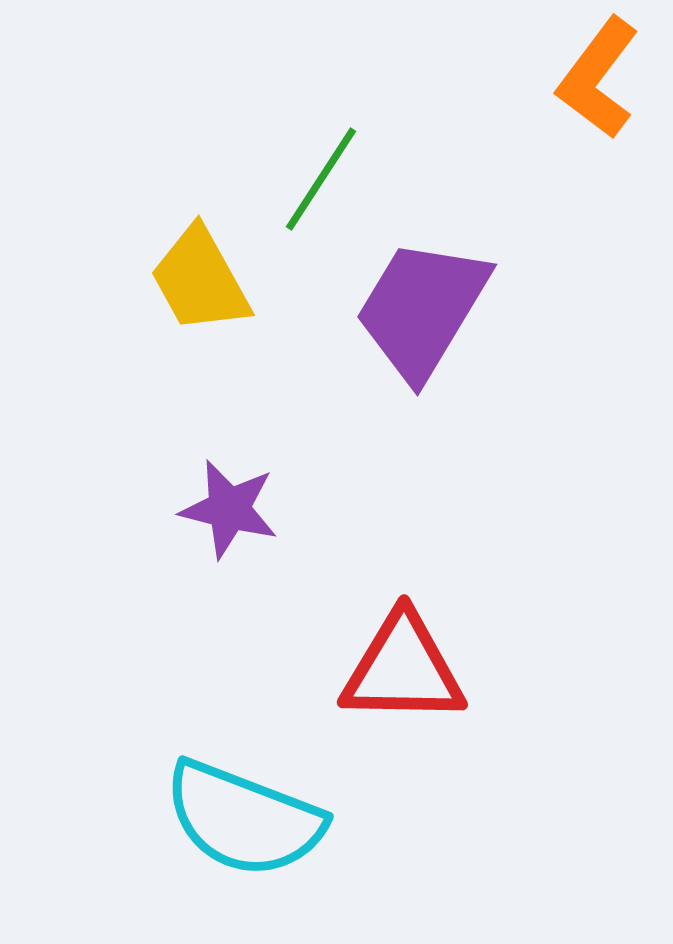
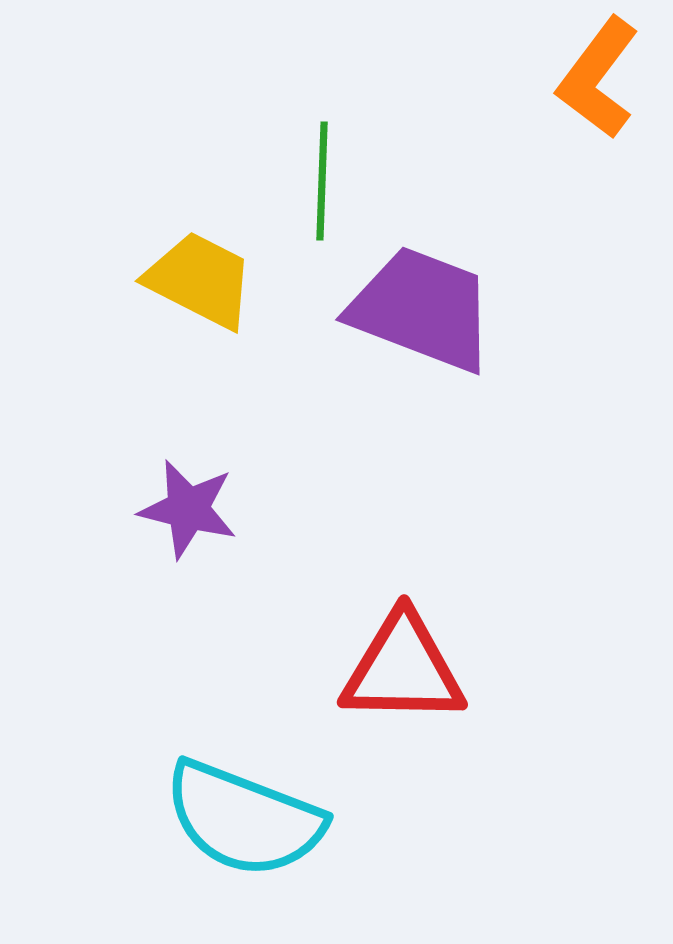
green line: moved 1 px right, 2 px down; rotated 31 degrees counterclockwise
yellow trapezoid: rotated 146 degrees clockwise
purple trapezoid: rotated 80 degrees clockwise
purple star: moved 41 px left
